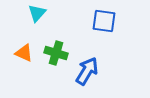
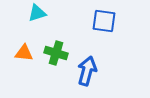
cyan triangle: rotated 30 degrees clockwise
orange triangle: rotated 18 degrees counterclockwise
blue arrow: rotated 16 degrees counterclockwise
